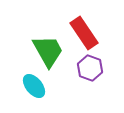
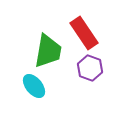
green trapezoid: rotated 39 degrees clockwise
